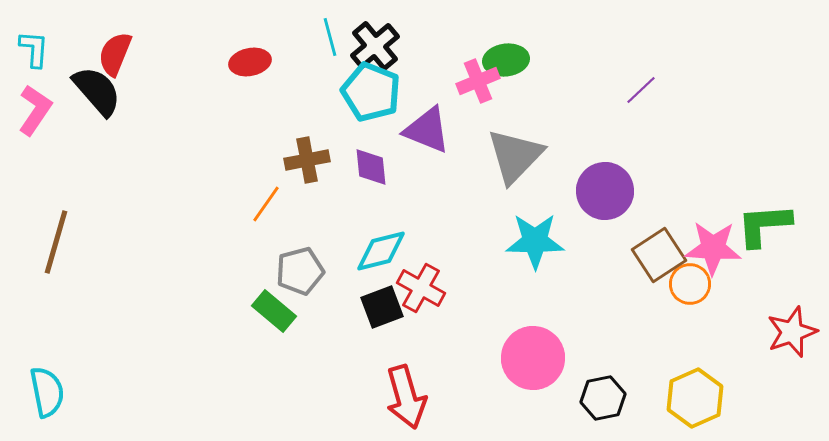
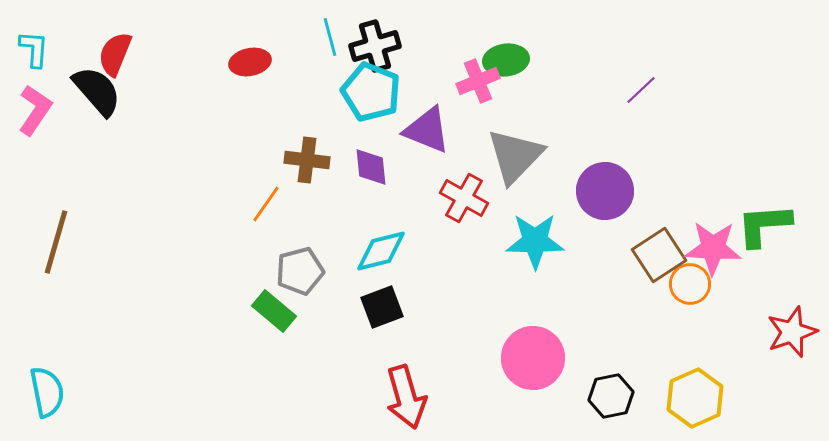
black cross: rotated 24 degrees clockwise
brown cross: rotated 18 degrees clockwise
red cross: moved 43 px right, 90 px up
black hexagon: moved 8 px right, 2 px up
